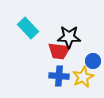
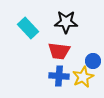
black star: moved 3 px left, 15 px up
